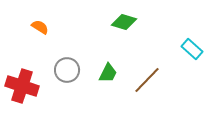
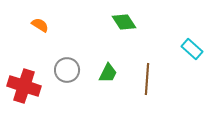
green diamond: rotated 40 degrees clockwise
orange semicircle: moved 2 px up
brown line: moved 1 px up; rotated 40 degrees counterclockwise
red cross: moved 2 px right
